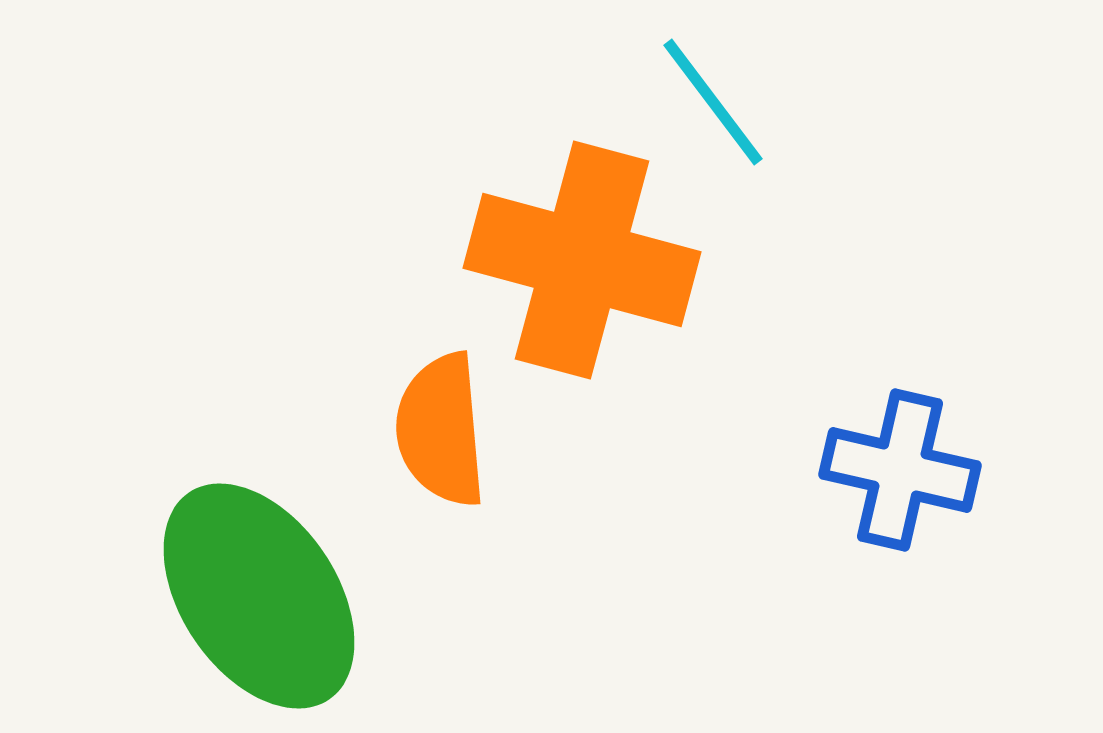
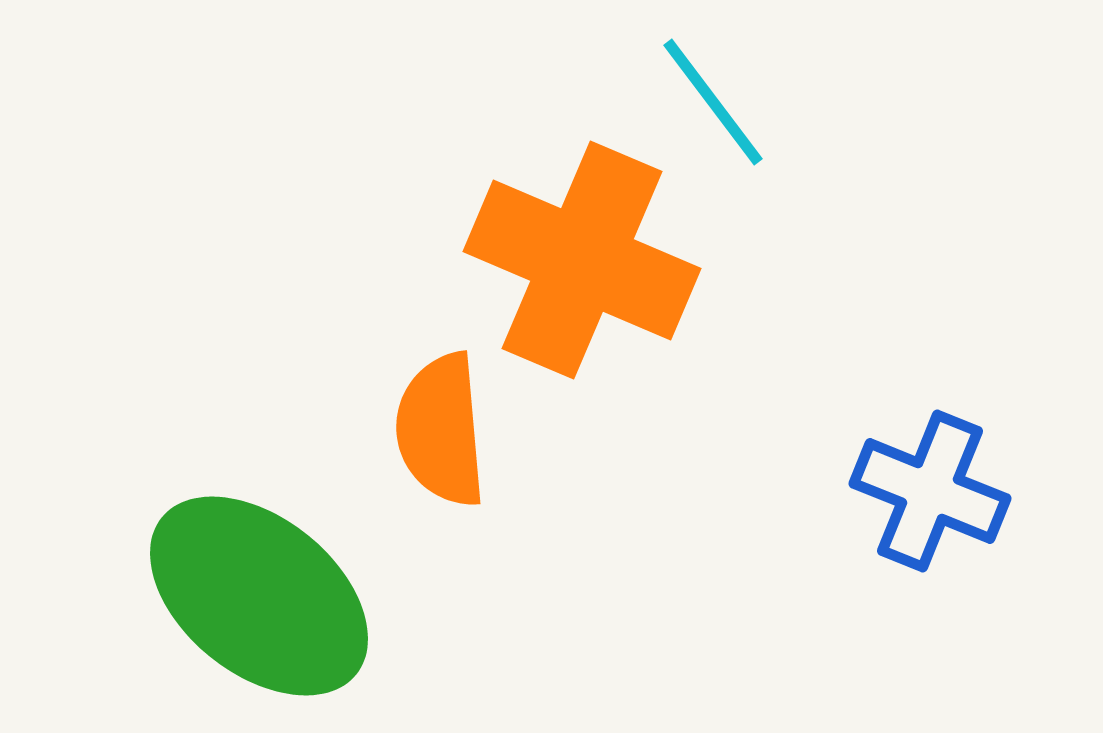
orange cross: rotated 8 degrees clockwise
blue cross: moved 30 px right, 21 px down; rotated 9 degrees clockwise
green ellipse: rotated 17 degrees counterclockwise
